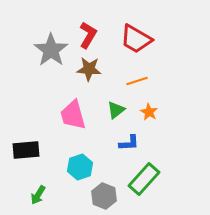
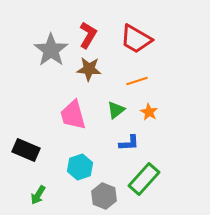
black rectangle: rotated 28 degrees clockwise
